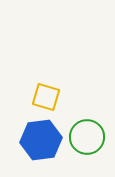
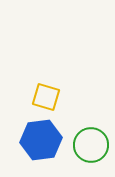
green circle: moved 4 px right, 8 px down
